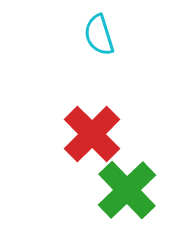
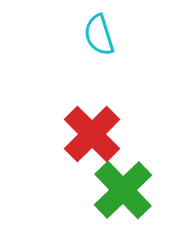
green cross: moved 4 px left
